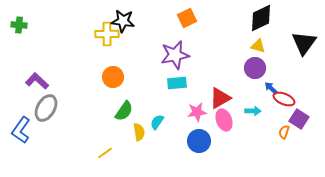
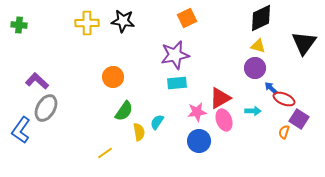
yellow cross: moved 20 px left, 11 px up
